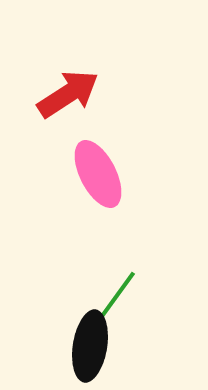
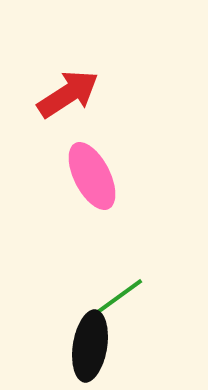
pink ellipse: moved 6 px left, 2 px down
green line: rotated 18 degrees clockwise
